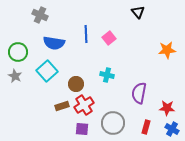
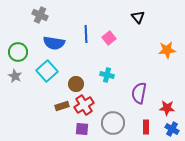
black triangle: moved 5 px down
red rectangle: rotated 16 degrees counterclockwise
